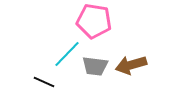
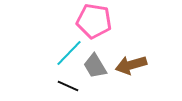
cyan line: moved 2 px right, 1 px up
gray trapezoid: rotated 52 degrees clockwise
black line: moved 24 px right, 4 px down
